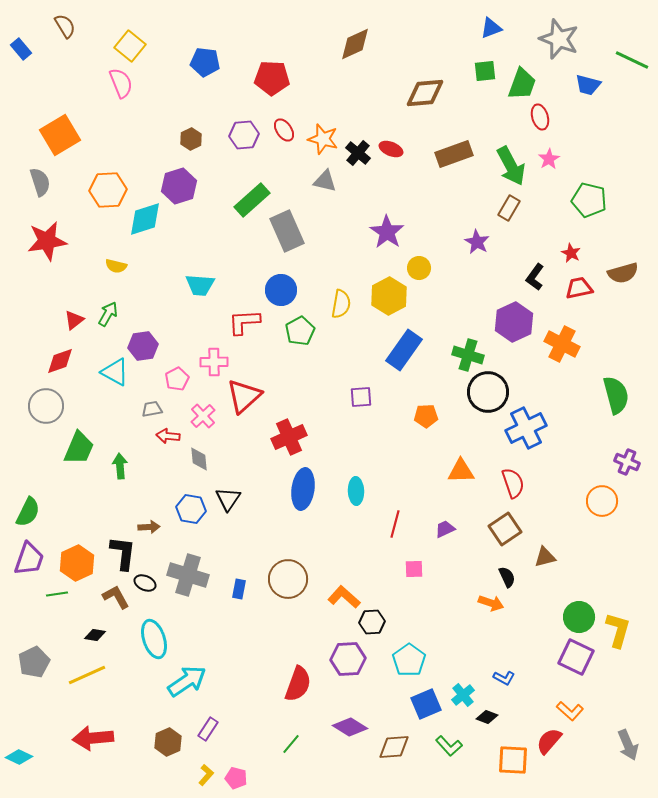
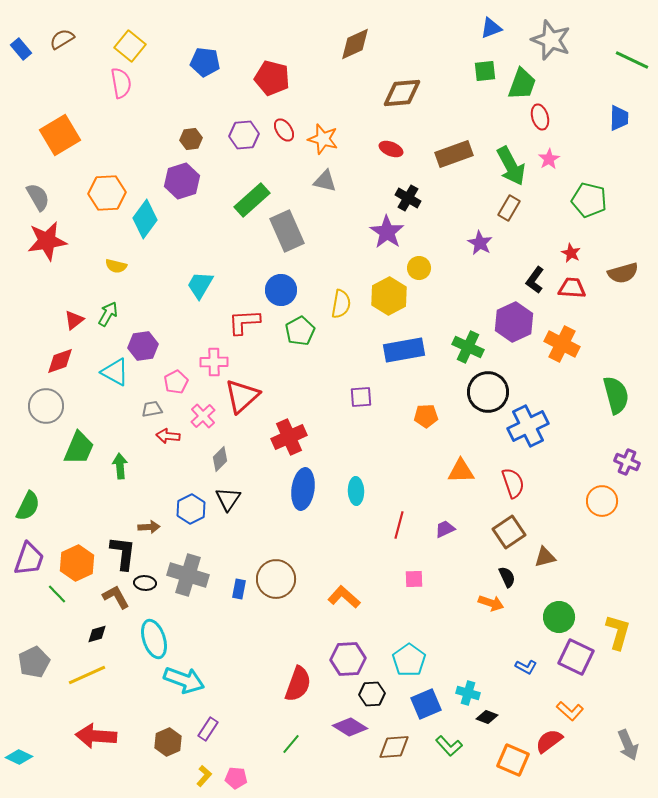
brown semicircle at (65, 26): moved 3 px left, 13 px down; rotated 90 degrees counterclockwise
gray star at (559, 39): moved 8 px left, 1 px down
red pentagon at (272, 78): rotated 12 degrees clockwise
pink semicircle at (121, 83): rotated 12 degrees clockwise
blue trapezoid at (588, 85): moved 31 px right, 33 px down; rotated 104 degrees counterclockwise
brown diamond at (425, 93): moved 23 px left
brown hexagon at (191, 139): rotated 20 degrees clockwise
black cross at (358, 153): moved 50 px right, 45 px down; rotated 10 degrees counterclockwise
gray semicircle at (40, 182): moved 2 px left, 15 px down; rotated 12 degrees counterclockwise
purple hexagon at (179, 186): moved 3 px right, 5 px up
orange hexagon at (108, 190): moved 1 px left, 3 px down
cyan diamond at (145, 219): rotated 36 degrees counterclockwise
purple star at (477, 242): moved 3 px right, 1 px down
black L-shape at (535, 277): moved 3 px down
cyan trapezoid at (200, 285): rotated 116 degrees clockwise
red trapezoid at (579, 288): moved 7 px left; rotated 16 degrees clockwise
blue rectangle at (404, 350): rotated 45 degrees clockwise
green cross at (468, 355): moved 8 px up; rotated 8 degrees clockwise
pink pentagon at (177, 379): moved 1 px left, 3 px down
red triangle at (244, 396): moved 2 px left
blue cross at (526, 428): moved 2 px right, 2 px up
gray diamond at (199, 459): moved 21 px right; rotated 50 degrees clockwise
blue hexagon at (191, 509): rotated 24 degrees clockwise
green semicircle at (28, 512): moved 6 px up
red line at (395, 524): moved 4 px right, 1 px down
brown square at (505, 529): moved 4 px right, 3 px down
pink square at (414, 569): moved 10 px down
brown circle at (288, 579): moved 12 px left
black ellipse at (145, 583): rotated 20 degrees counterclockwise
green line at (57, 594): rotated 55 degrees clockwise
green circle at (579, 617): moved 20 px left
black hexagon at (372, 622): moved 72 px down
yellow L-shape at (618, 630): moved 2 px down
black diamond at (95, 635): moved 2 px right, 1 px up; rotated 25 degrees counterclockwise
blue L-shape at (504, 678): moved 22 px right, 11 px up
cyan arrow at (187, 681): moved 3 px left, 1 px up; rotated 54 degrees clockwise
cyan cross at (463, 695): moved 5 px right, 2 px up; rotated 35 degrees counterclockwise
red arrow at (93, 738): moved 3 px right, 2 px up; rotated 9 degrees clockwise
red semicircle at (549, 741): rotated 12 degrees clockwise
orange square at (513, 760): rotated 20 degrees clockwise
yellow L-shape at (206, 775): moved 2 px left, 1 px down
pink pentagon at (236, 778): rotated 10 degrees counterclockwise
